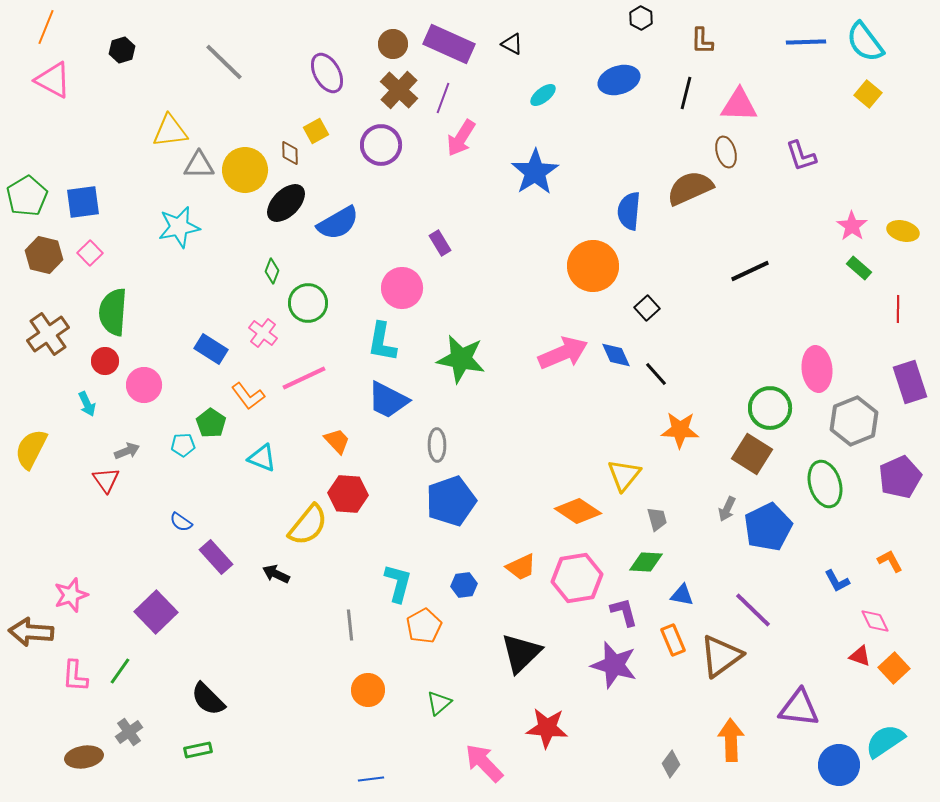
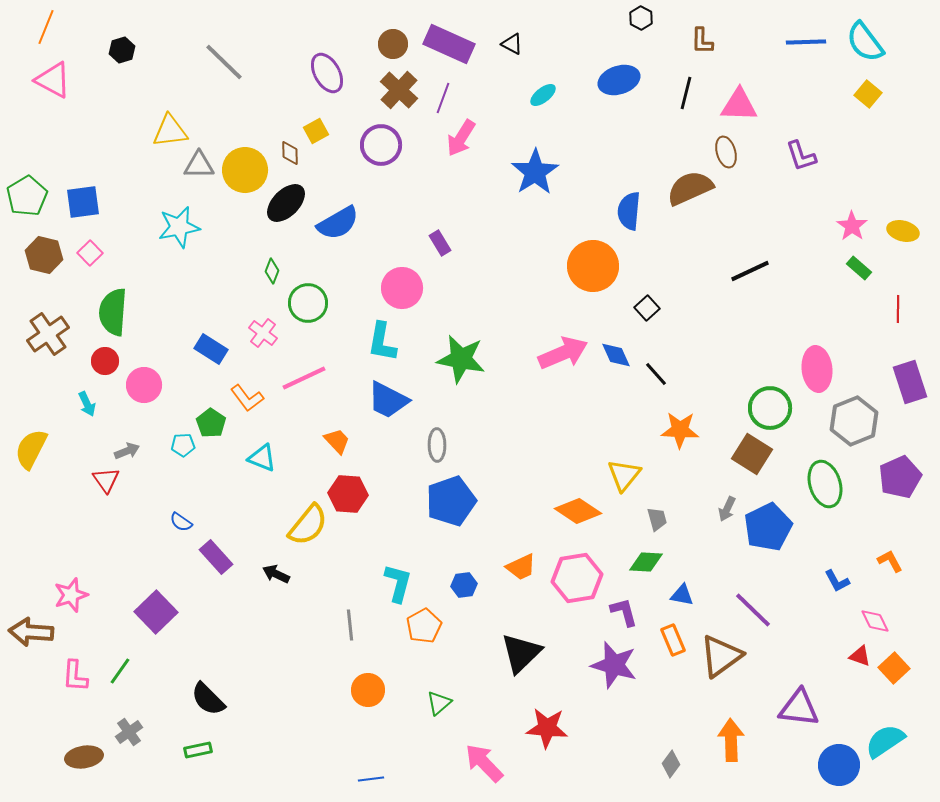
orange L-shape at (248, 396): moved 1 px left, 2 px down
